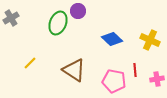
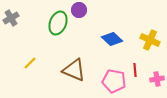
purple circle: moved 1 px right, 1 px up
brown triangle: rotated 10 degrees counterclockwise
